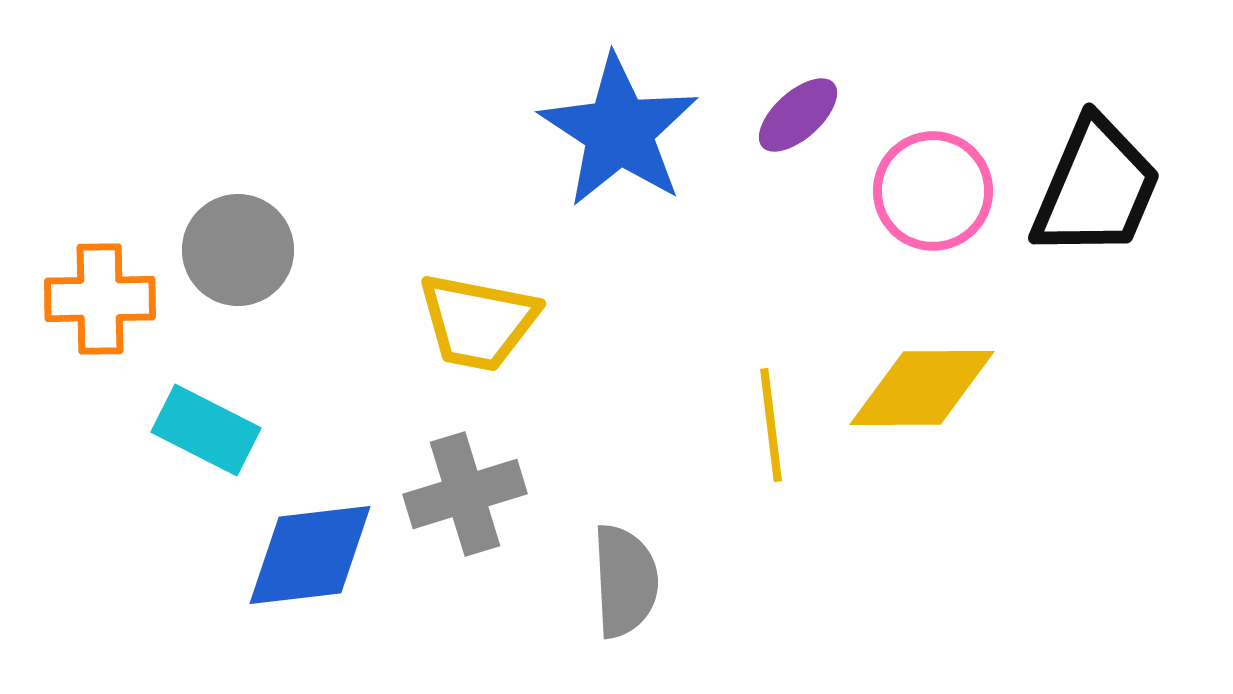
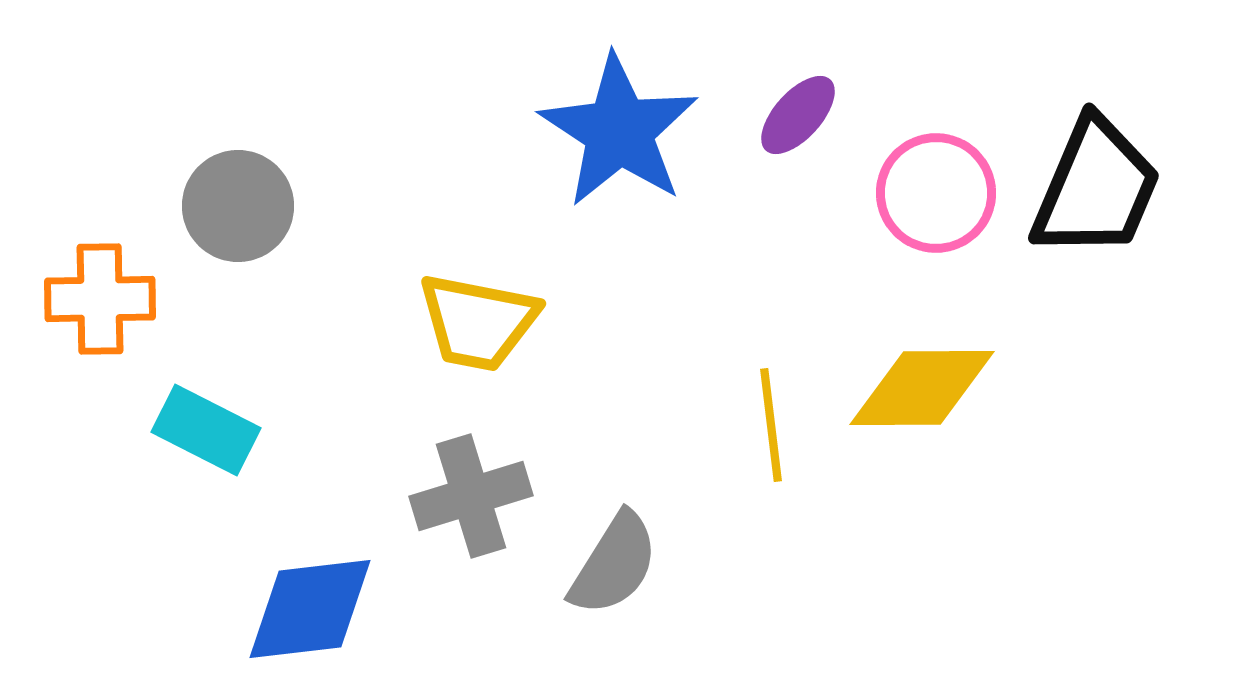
purple ellipse: rotated 6 degrees counterclockwise
pink circle: moved 3 px right, 2 px down
gray circle: moved 44 px up
gray cross: moved 6 px right, 2 px down
blue diamond: moved 54 px down
gray semicircle: moved 11 px left, 17 px up; rotated 35 degrees clockwise
